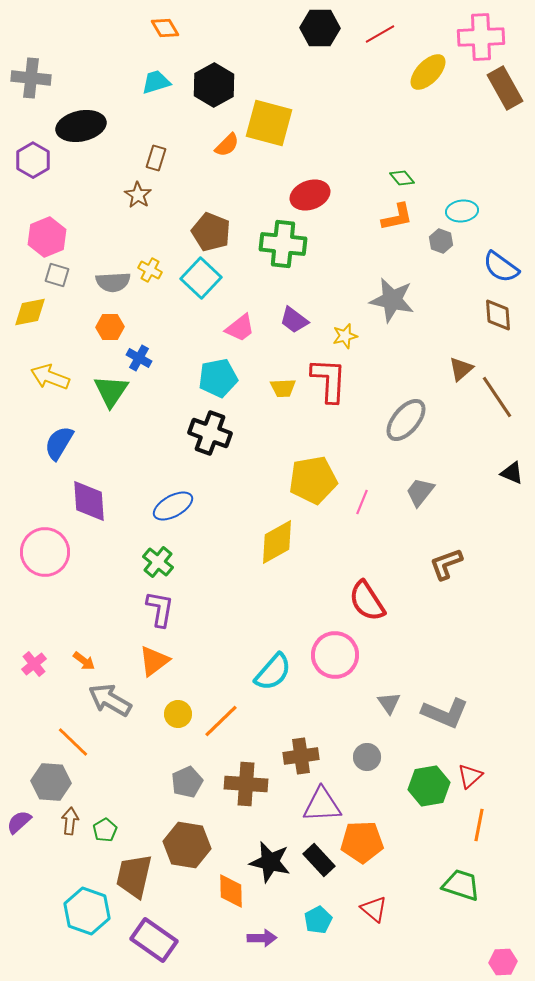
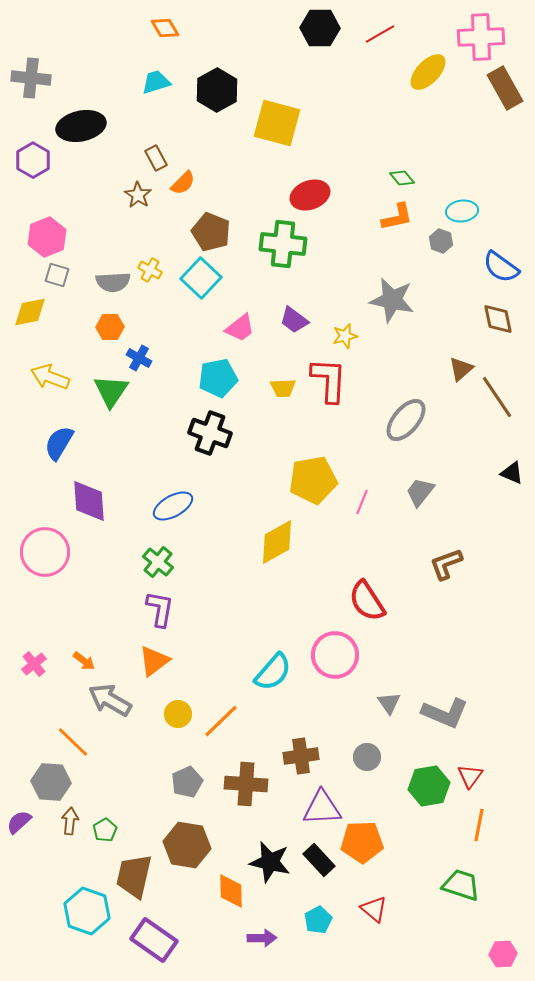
black hexagon at (214, 85): moved 3 px right, 5 px down
yellow square at (269, 123): moved 8 px right
orange semicircle at (227, 145): moved 44 px left, 38 px down
brown rectangle at (156, 158): rotated 45 degrees counterclockwise
brown diamond at (498, 315): moved 4 px down; rotated 8 degrees counterclockwise
red triangle at (470, 776): rotated 12 degrees counterclockwise
purple triangle at (322, 805): moved 3 px down
pink hexagon at (503, 962): moved 8 px up
